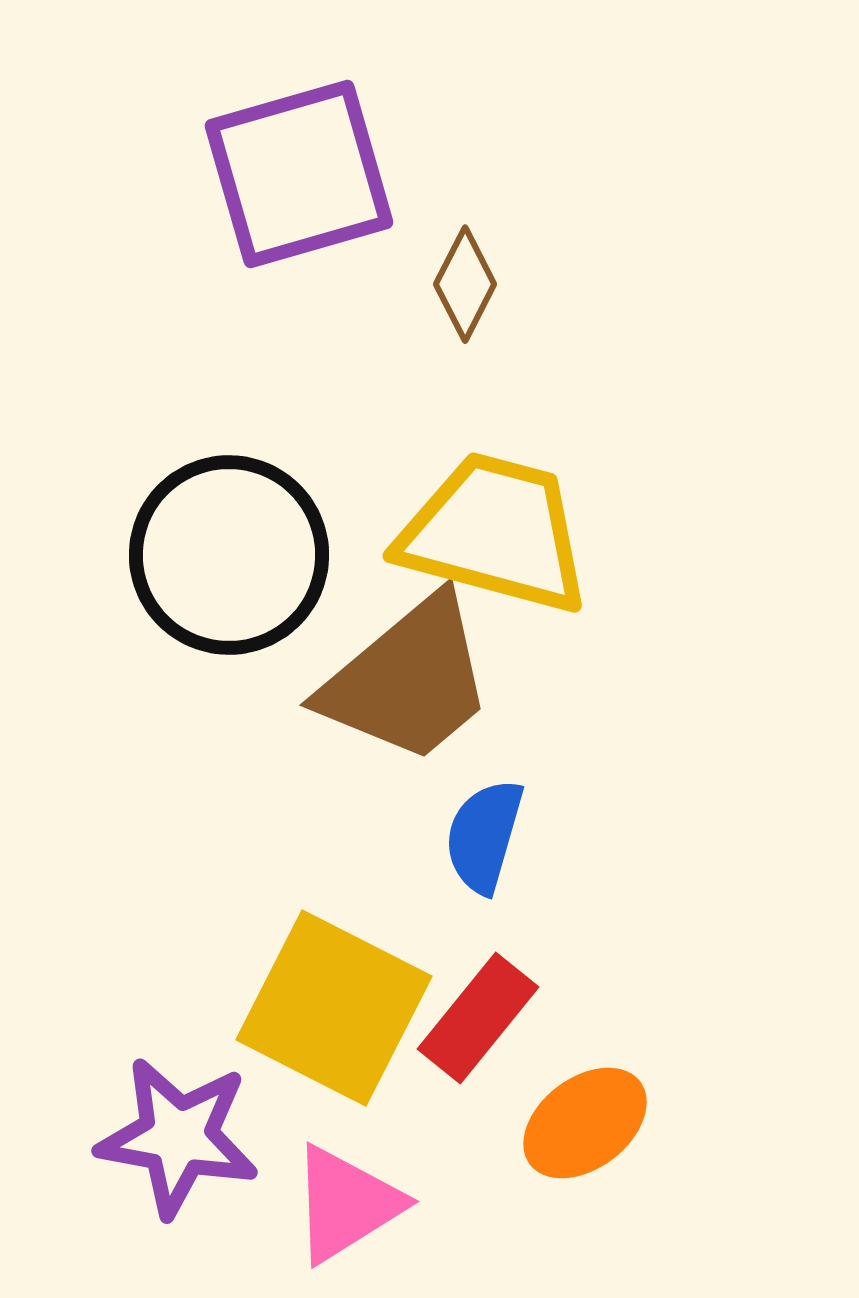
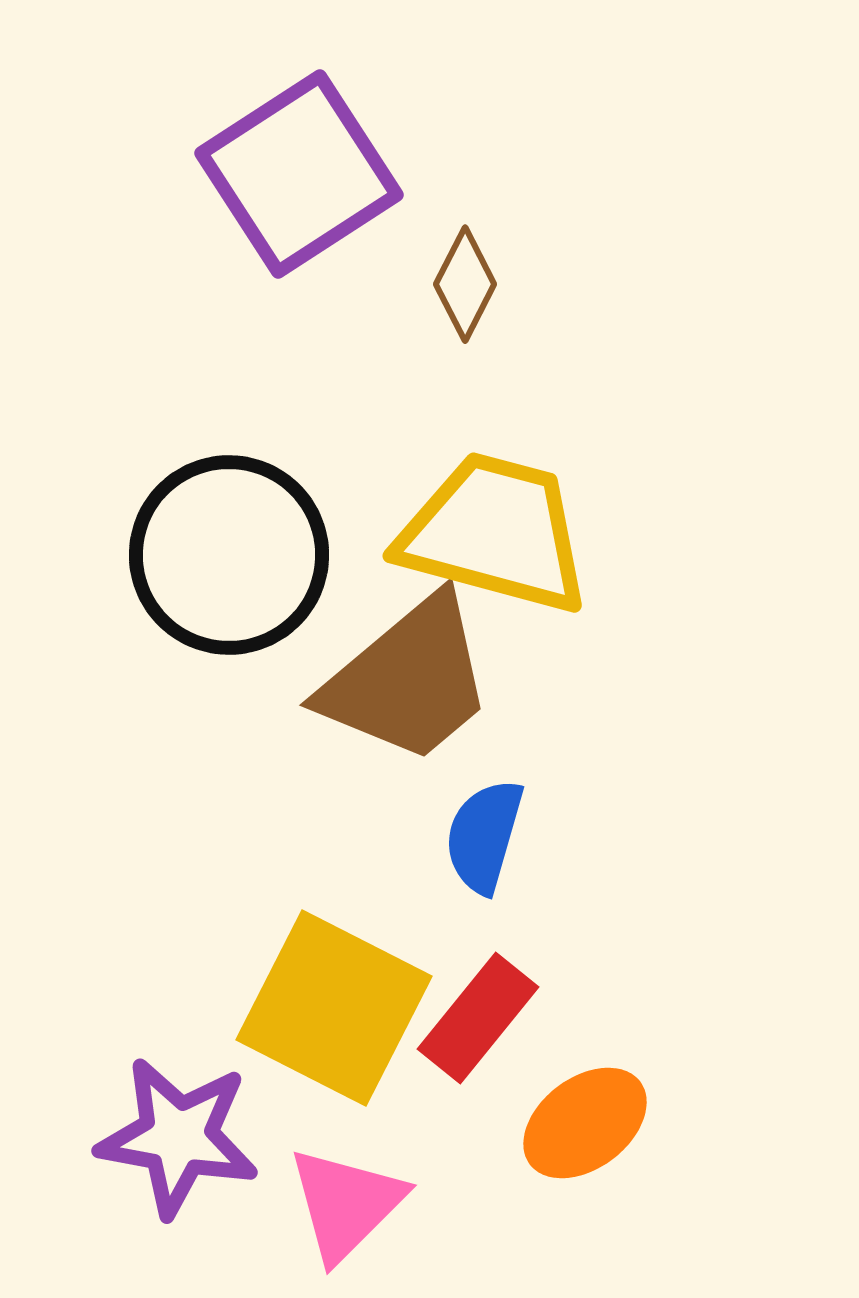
purple square: rotated 17 degrees counterclockwise
pink triangle: rotated 13 degrees counterclockwise
